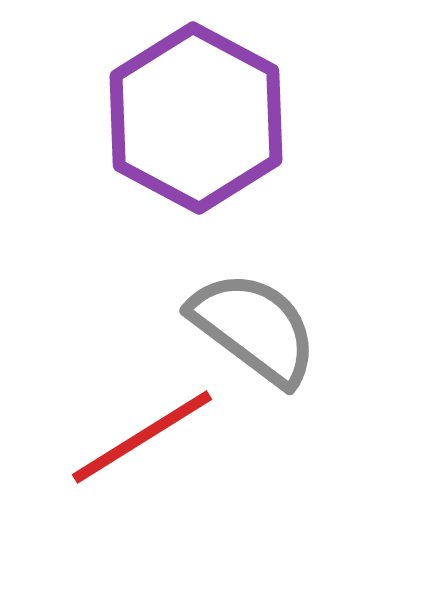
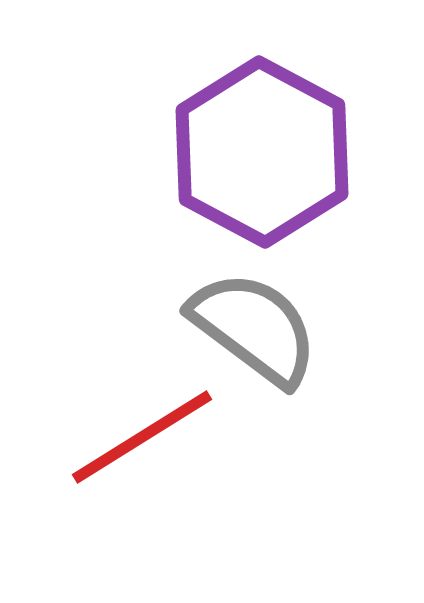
purple hexagon: moved 66 px right, 34 px down
